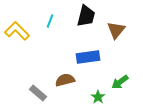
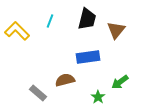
black trapezoid: moved 1 px right, 3 px down
